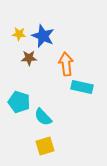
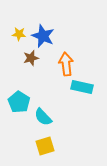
brown star: moved 2 px right; rotated 14 degrees counterclockwise
cyan pentagon: rotated 15 degrees clockwise
